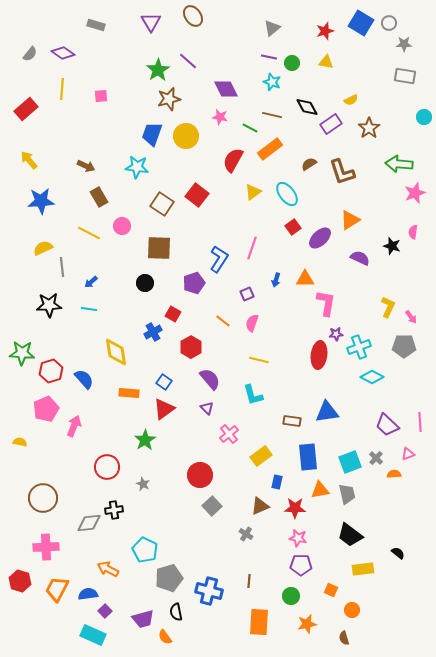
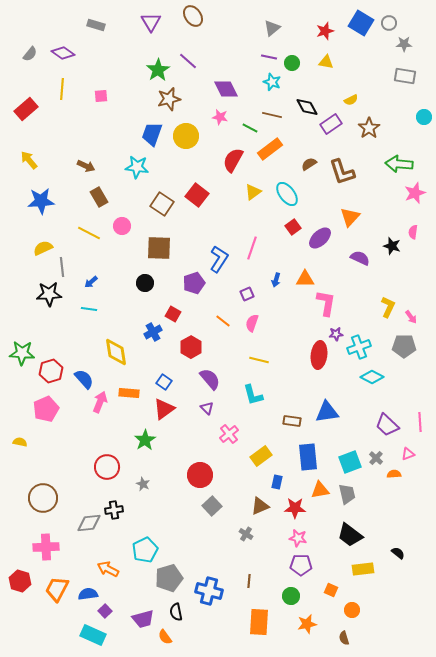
orange triangle at (350, 220): moved 3 px up; rotated 15 degrees counterclockwise
black star at (49, 305): moved 11 px up
pink arrow at (74, 426): moved 26 px right, 24 px up
cyan pentagon at (145, 550): rotated 20 degrees clockwise
